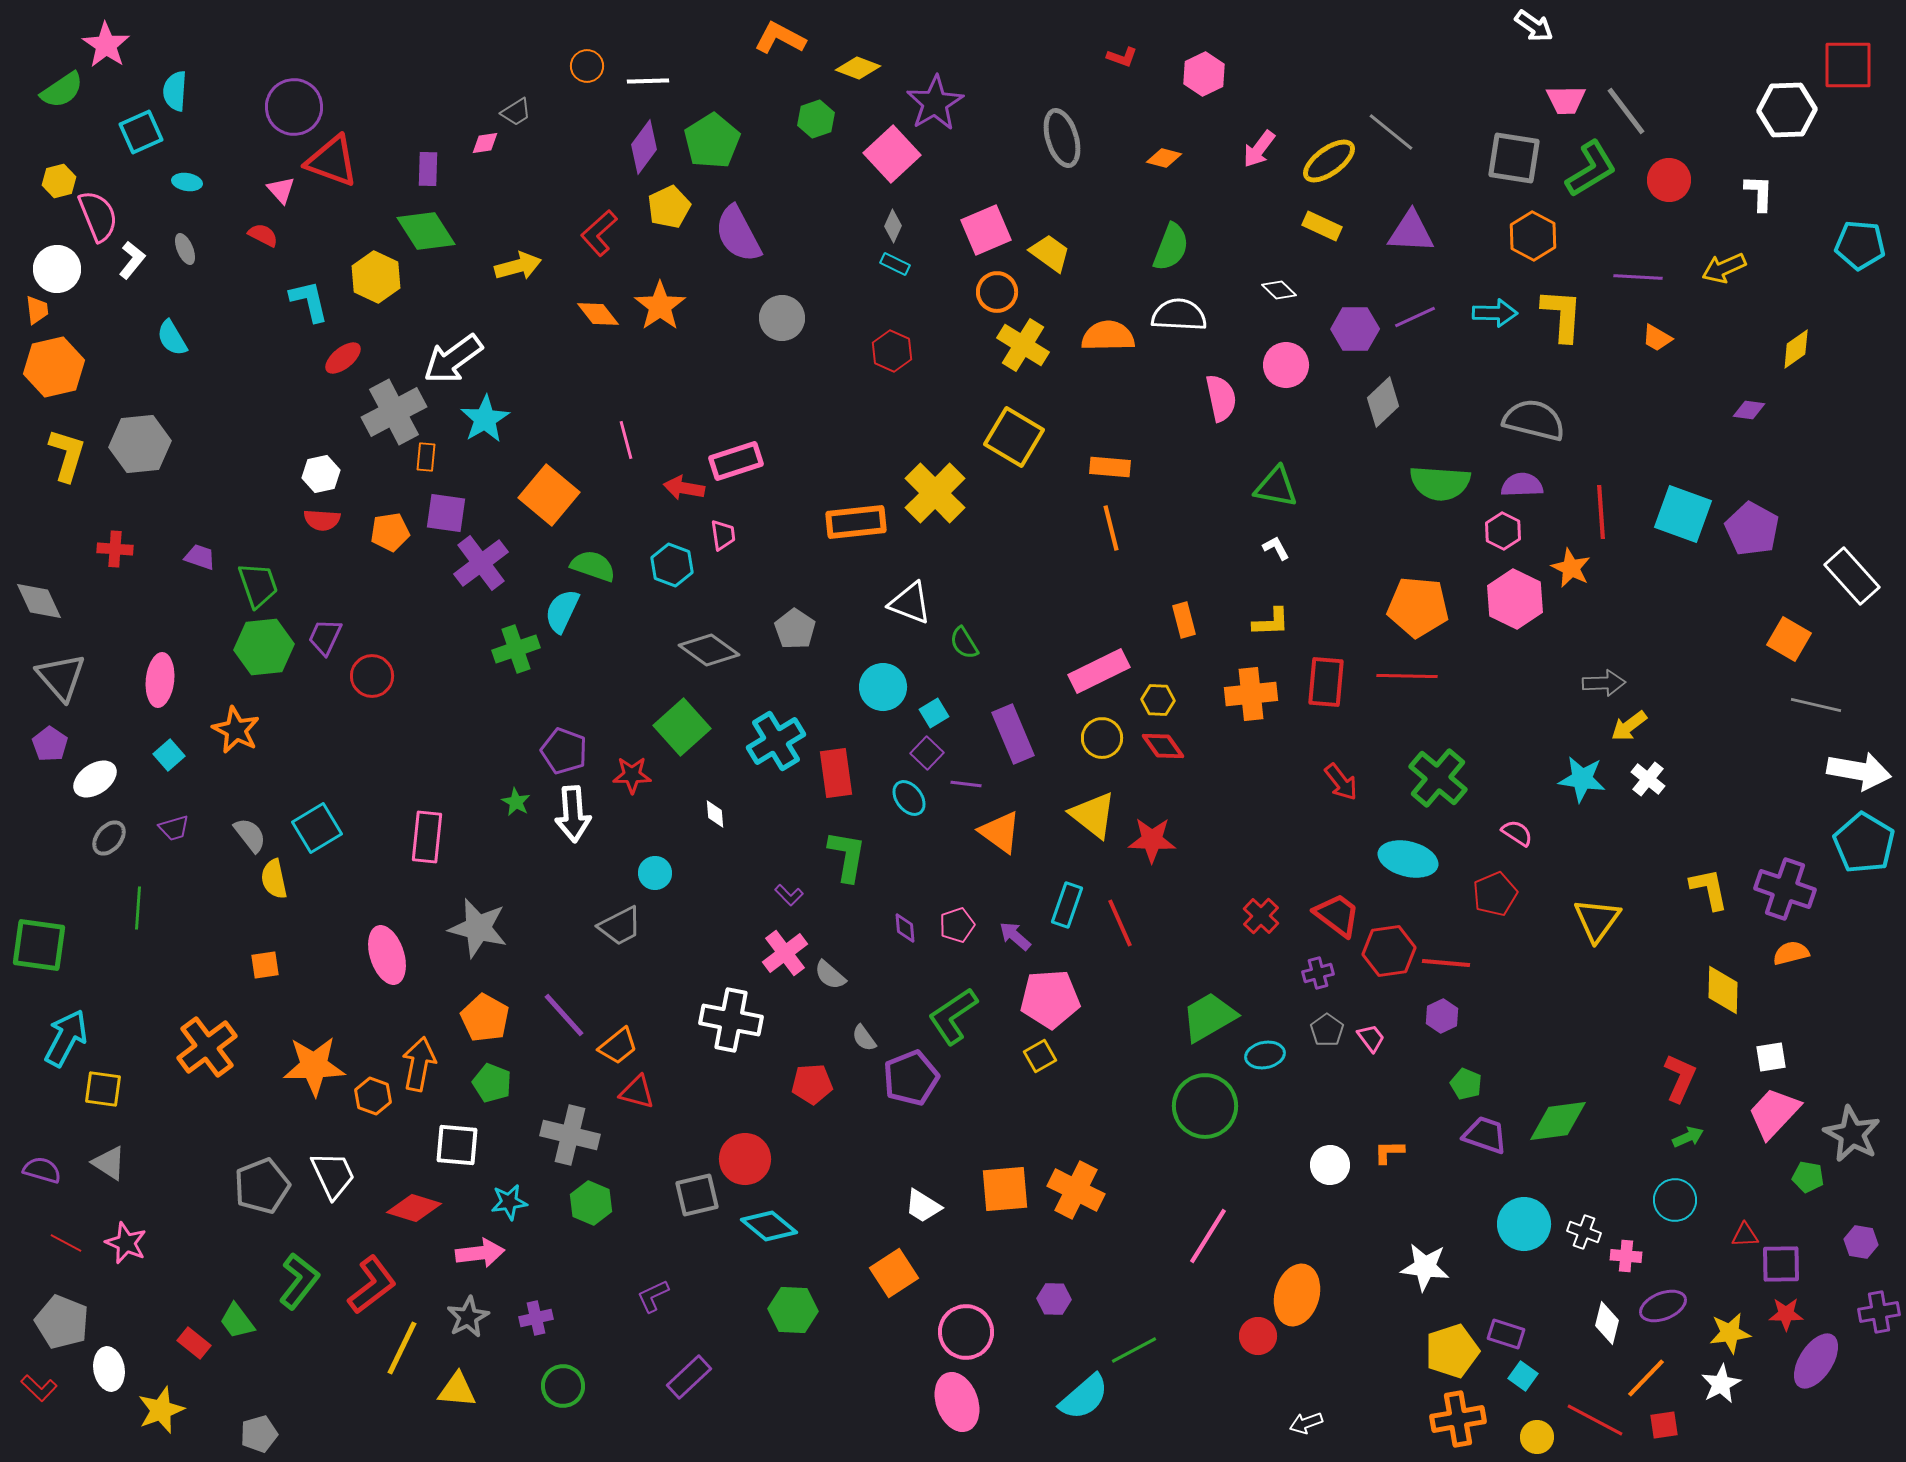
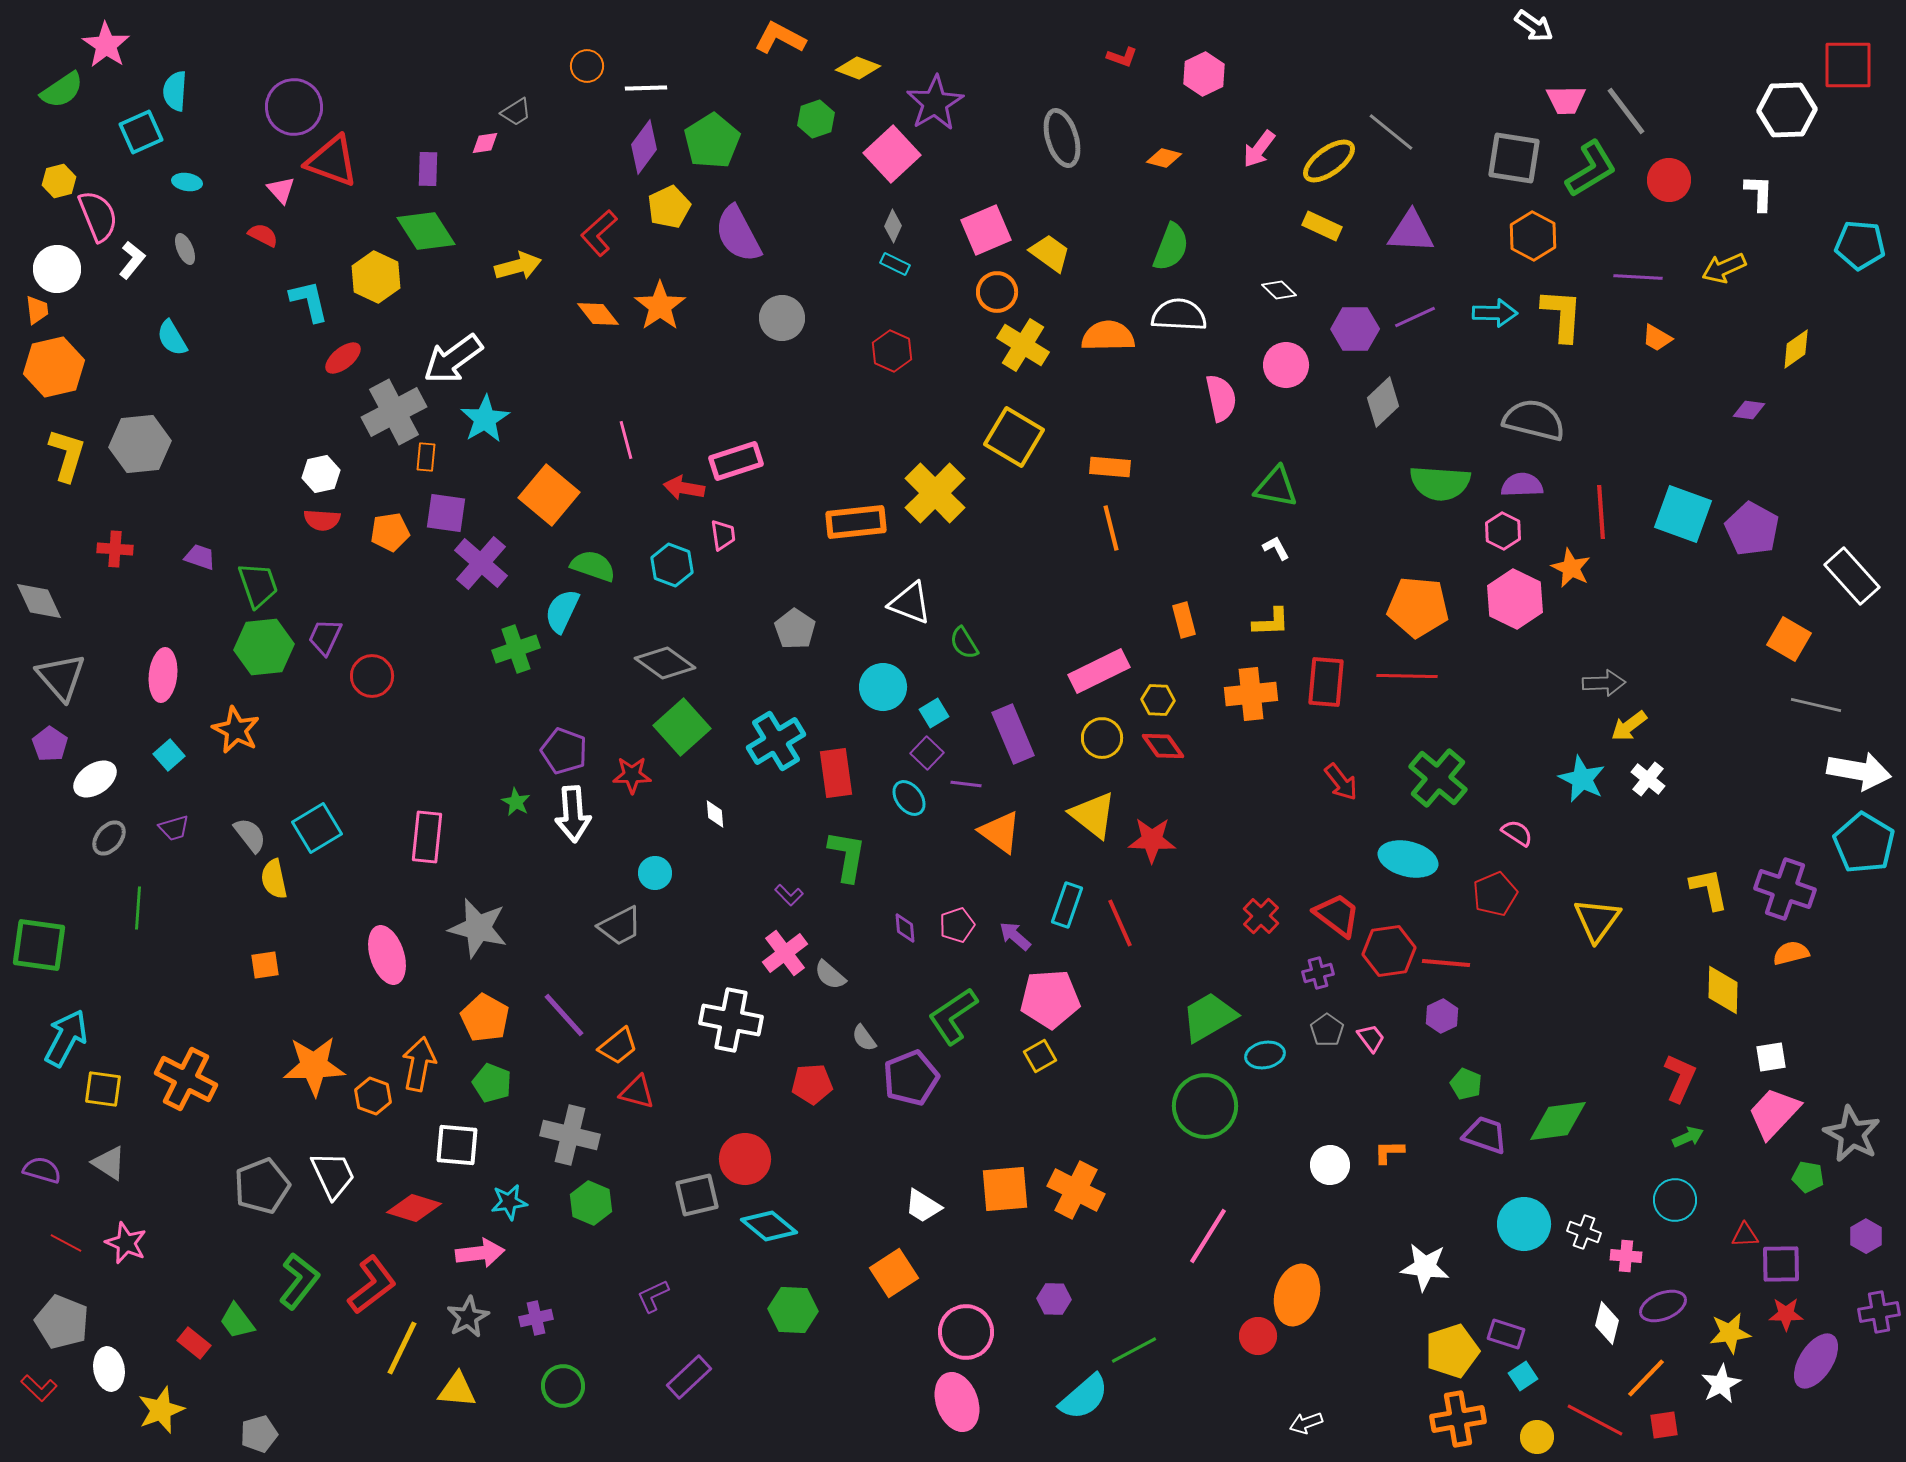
white line at (648, 81): moved 2 px left, 7 px down
purple cross at (481, 563): rotated 12 degrees counterclockwise
gray diamond at (709, 650): moved 44 px left, 13 px down
pink ellipse at (160, 680): moved 3 px right, 5 px up
cyan star at (1582, 779): rotated 18 degrees clockwise
orange cross at (207, 1047): moved 21 px left, 32 px down; rotated 26 degrees counterclockwise
purple hexagon at (1861, 1242): moved 5 px right, 6 px up; rotated 20 degrees clockwise
cyan square at (1523, 1376): rotated 20 degrees clockwise
